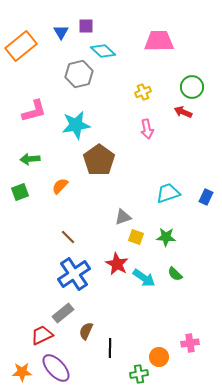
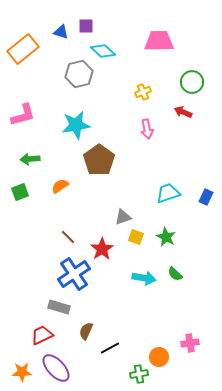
blue triangle: rotated 42 degrees counterclockwise
orange rectangle: moved 2 px right, 3 px down
green circle: moved 5 px up
pink L-shape: moved 11 px left, 4 px down
orange semicircle: rotated 12 degrees clockwise
green star: rotated 24 degrees clockwise
red star: moved 15 px left, 15 px up; rotated 10 degrees clockwise
cyan arrow: rotated 25 degrees counterclockwise
gray rectangle: moved 4 px left, 6 px up; rotated 55 degrees clockwise
black line: rotated 60 degrees clockwise
